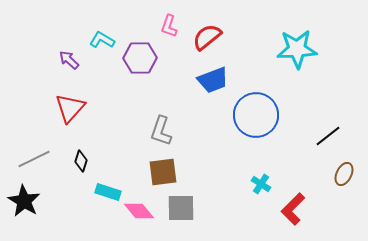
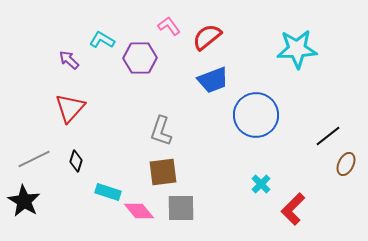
pink L-shape: rotated 125 degrees clockwise
black diamond: moved 5 px left
brown ellipse: moved 2 px right, 10 px up
cyan cross: rotated 12 degrees clockwise
